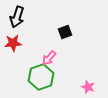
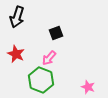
black square: moved 9 px left, 1 px down
red star: moved 3 px right, 11 px down; rotated 30 degrees clockwise
green hexagon: moved 3 px down; rotated 20 degrees counterclockwise
